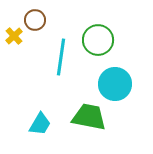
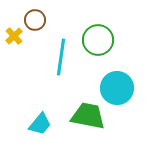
cyan circle: moved 2 px right, 4 px down
green trapezoid: moved 1 px left, 1 px up
cyan trapezoid: rotated 10 degrees clockwise
